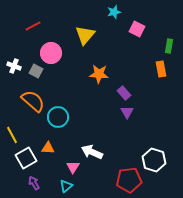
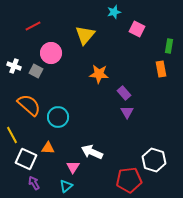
orange semicircle: moved 4 px left, 4 px down
white square: moved 1 px down; rotated 35 degrees counterclockwise
